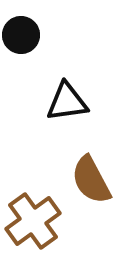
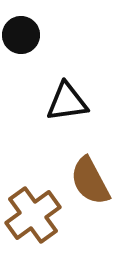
brown semicircle: moved 1 px left, 1 px down
brown cross: moved 6 px up
